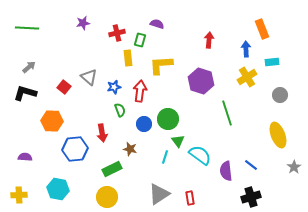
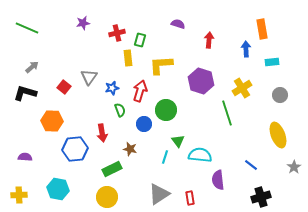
purple semicircle at (157, 24): moved 21 px right
green line at (27, 28): rotated 20 degrees clockwise
orange rectangle at (262, 29): rotated 12 degrees clockwise
gray arrow at (29, 67): moved 3 px right
gray triangle at (89, 77): rotated 24 degrees clockwise
yellow cross at (247, 77): moved 5 px left, 11 px down
blue star at (114, 87): moved 2 px left, 1 px down
red arrow at (140, 91): rotated 10 degrees clockwise
green circle at (168, 119): moved 2 px left, 9 px up
cyan semicircle at (200, 155): rotated 30 degrees counterclockwise
purple semicircle at (226, 171): moved 8 px left, 9 px down
black cross at (251, 197): moved 10 px right
